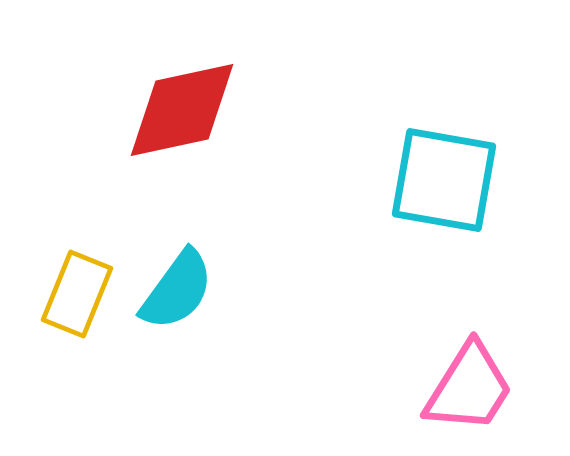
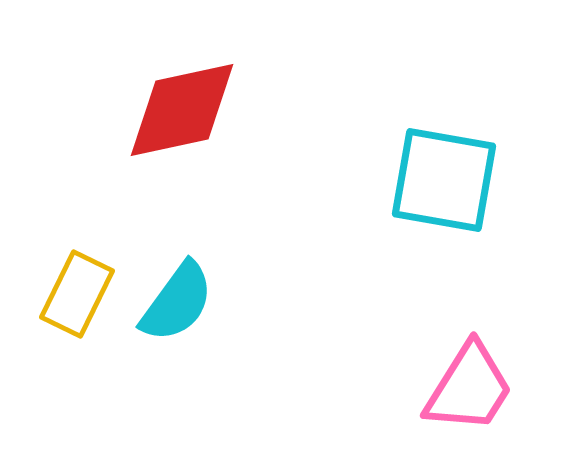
cyan semicircle: moved 12 px down
yellow rectangle: rotated 4 degrees clockwise
